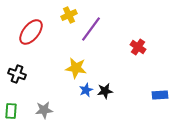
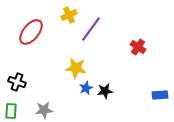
black cross: moved 8 px down
blue star: moved 2 px up
